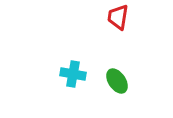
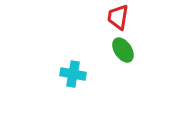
green ellipse: moved 6 px right, 31 px up
